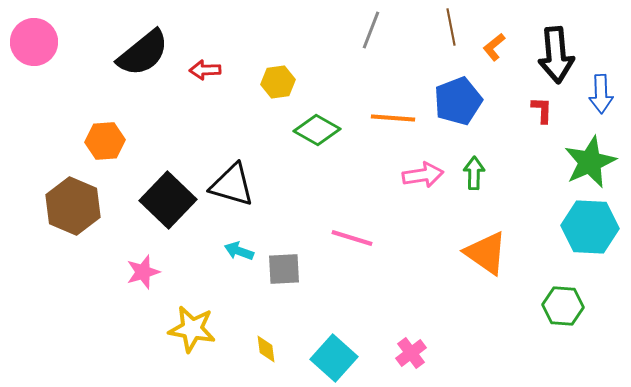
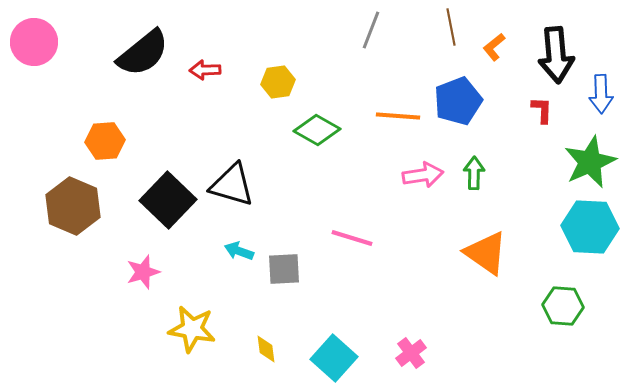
orange line: moved 5 px right, 2 px up
